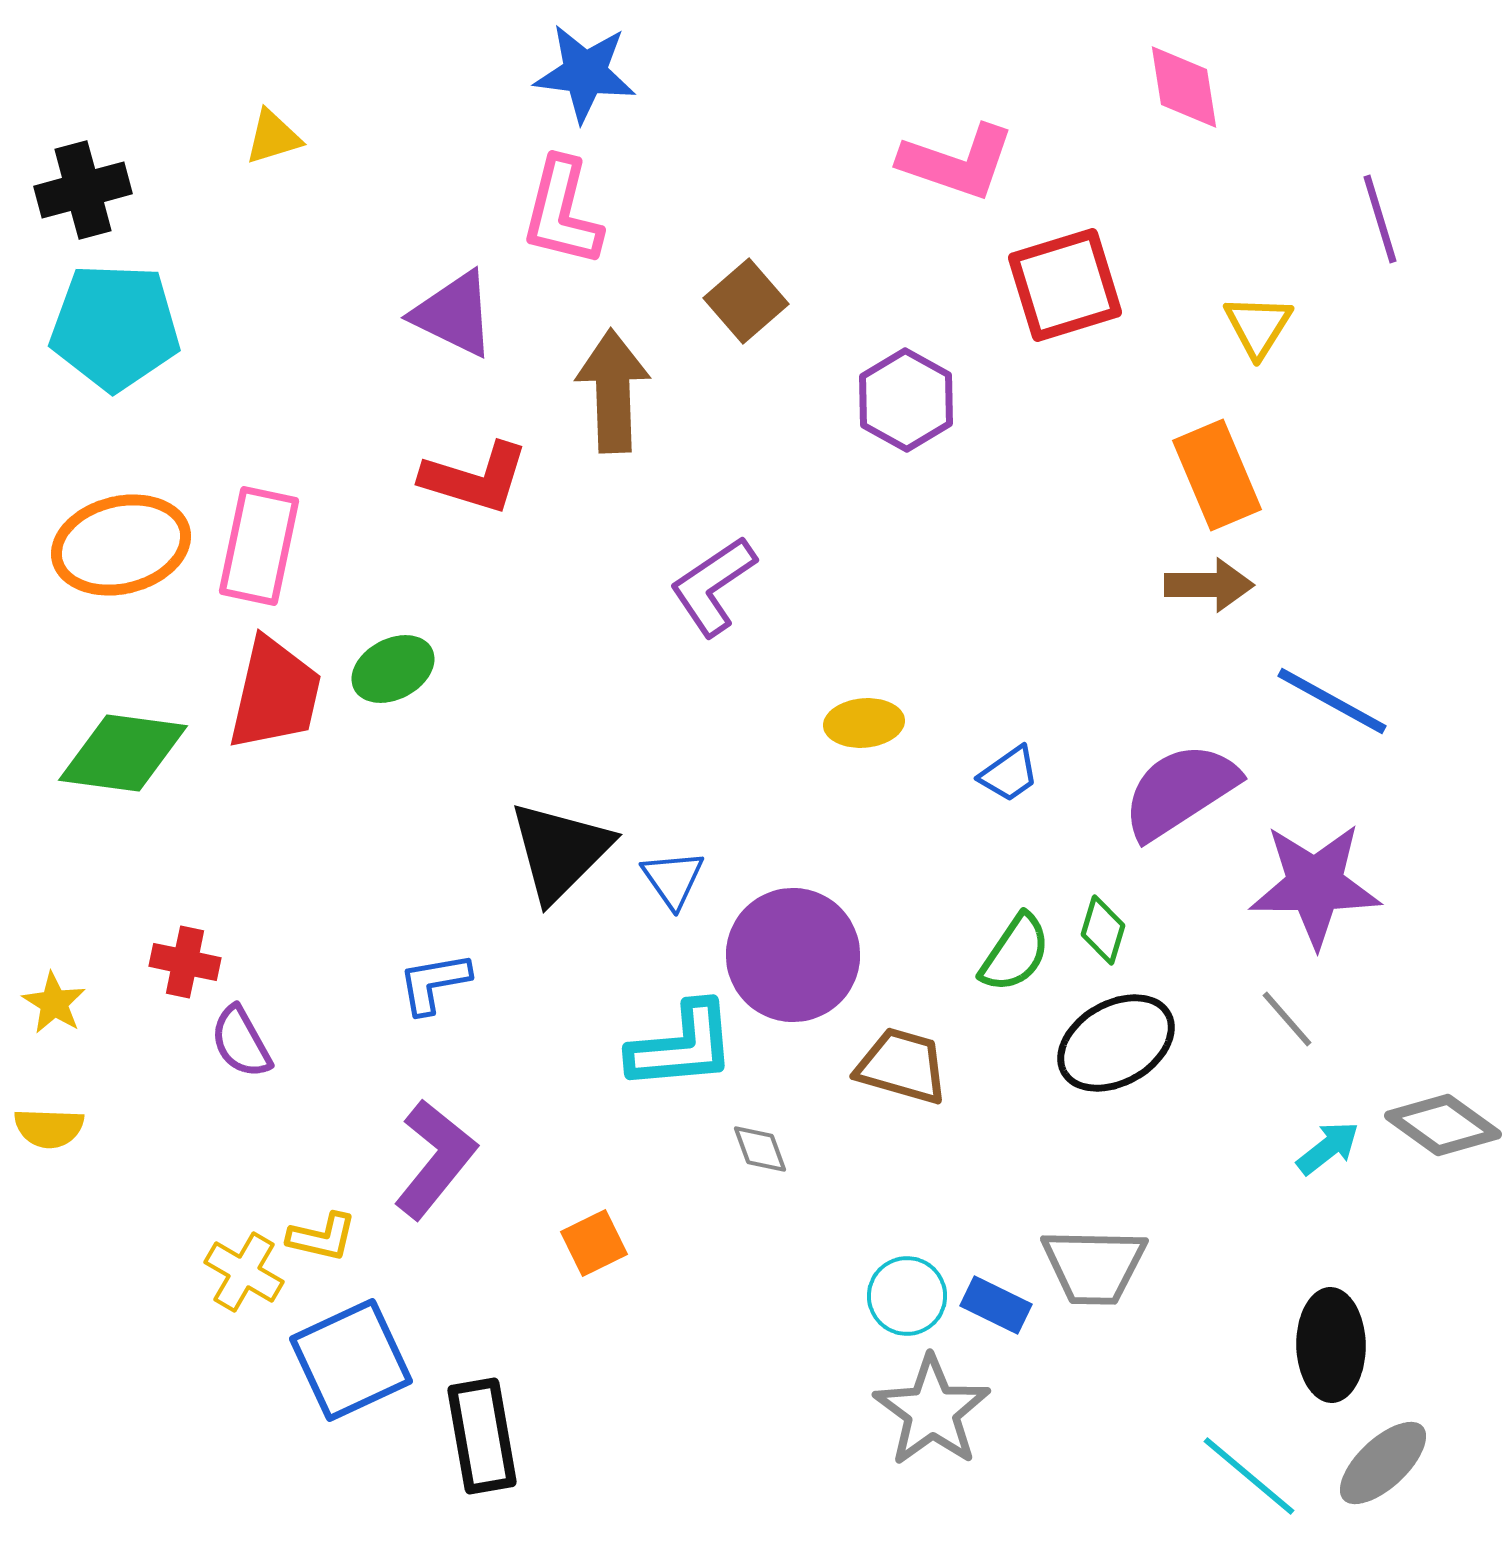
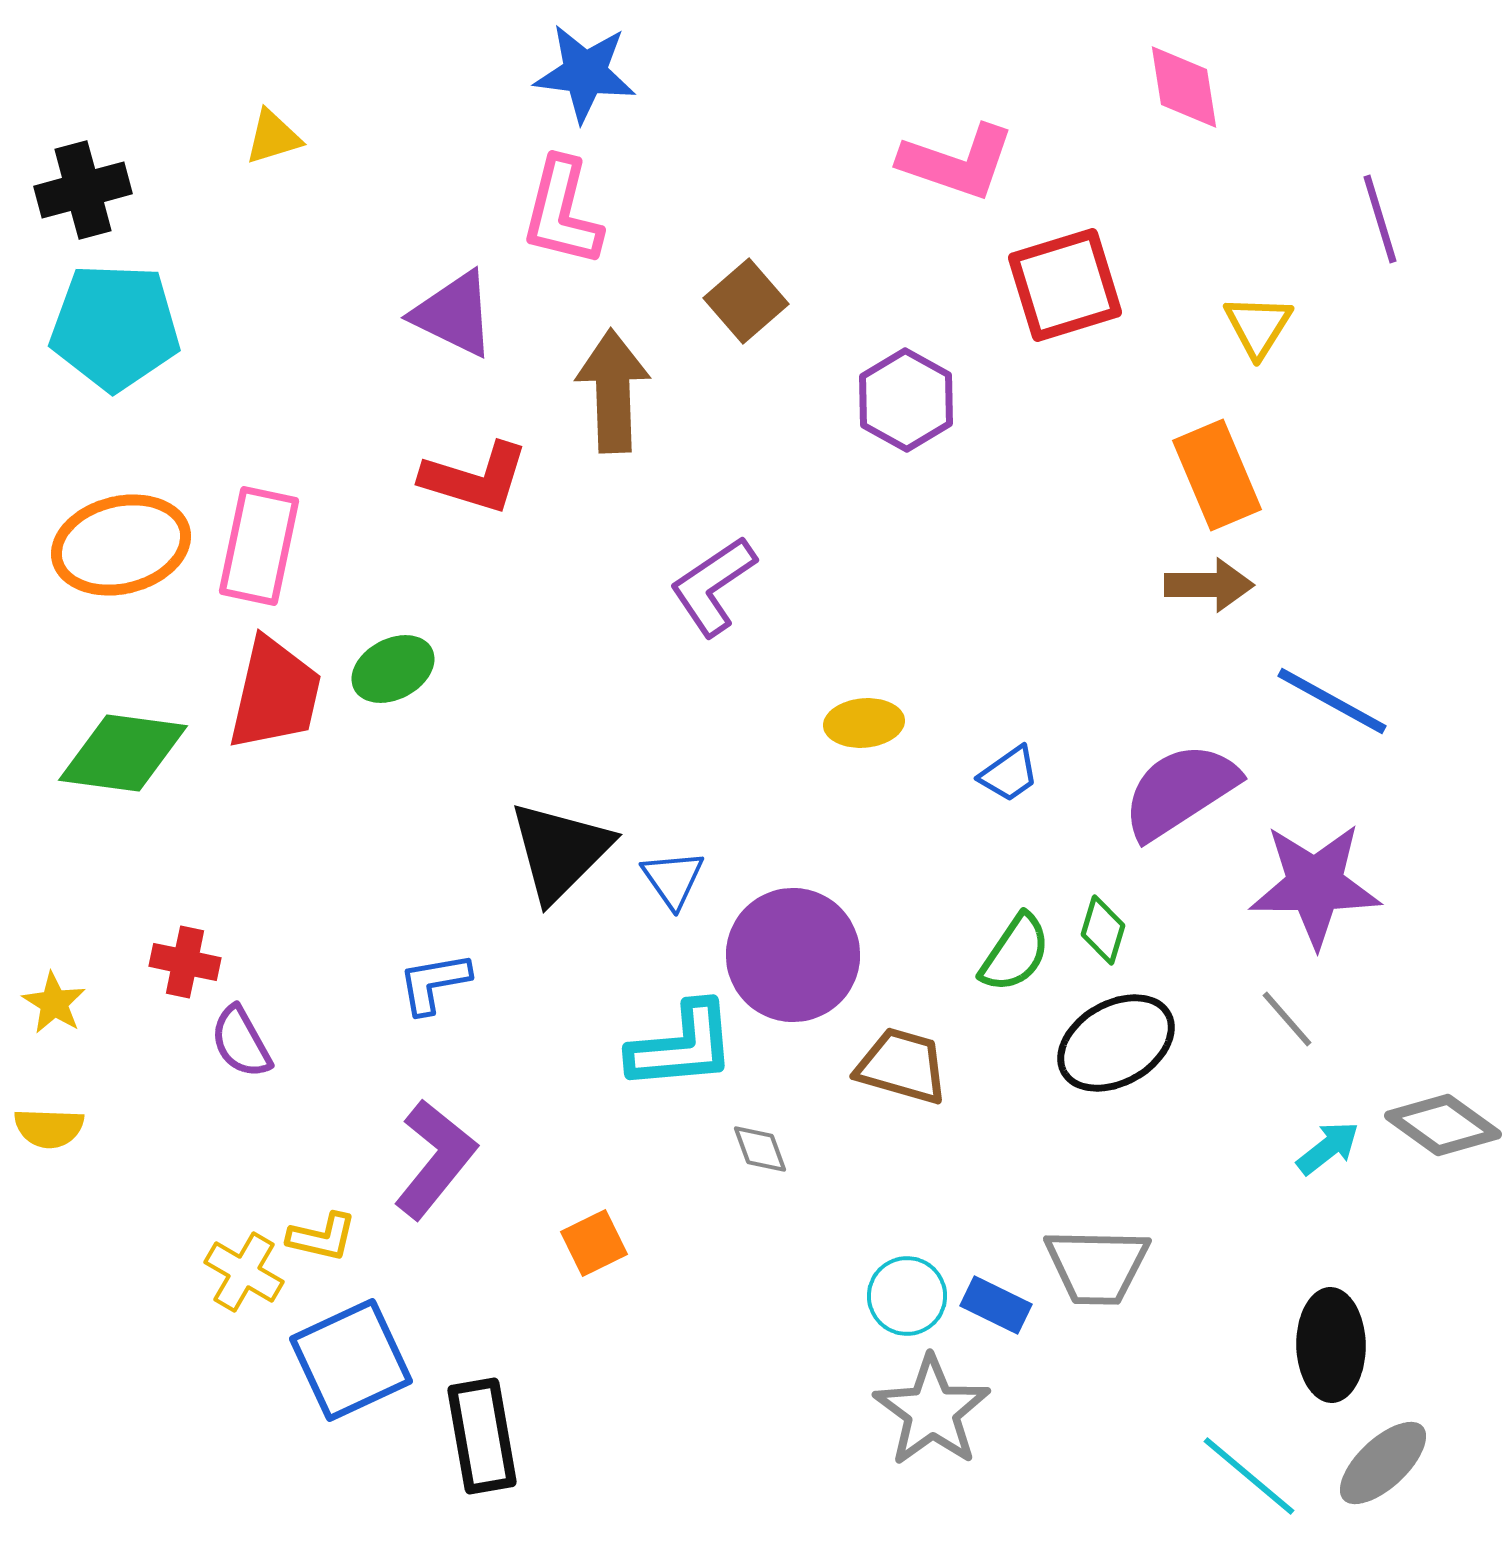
gray trapezoid at (1094, 1266): moved 3 px right
